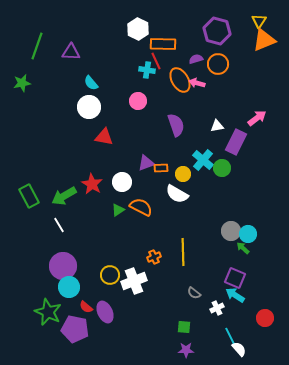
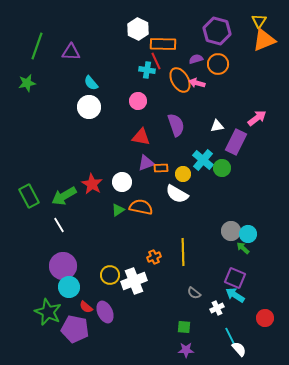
green star at (22, 83): moved 5 px right
red triangle at (104, 137): moved 37 px right
orange semicircle at (141, 207): rotated 15 degrees counterclockwise
